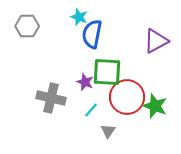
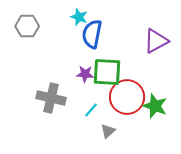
purple star: moved 8 px up; rotated 18 degrees counterclockwise
gray triangle: rotated 14 degrees clockwise
